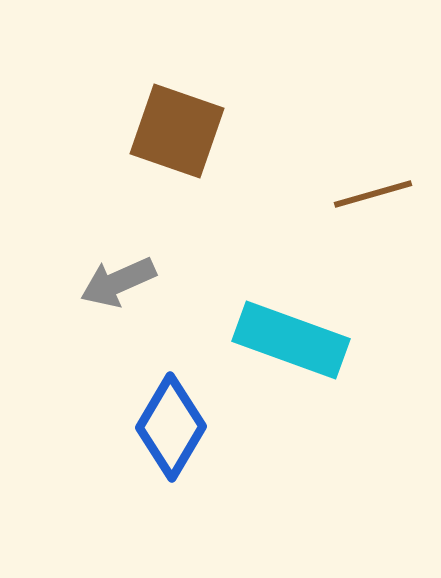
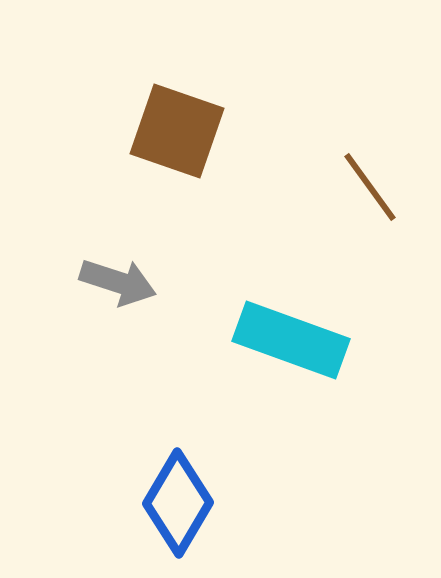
brown line: moved 3 px left, 7 px up; rotated 70 degrees clockwise
gray arrow: rotated 138 degrees counterclockwise
blue diamond: moved 7 px right, 76 px down
